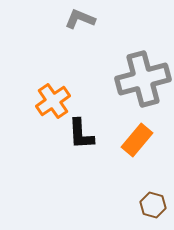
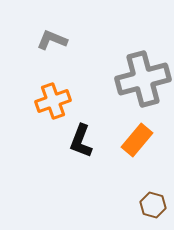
gray L-shape: moved 28 px left, 21 px down
orange cross: rotated 16 degrees clockwise
black L-shape: moved 7 px down; rotated 24 degrees clockwise
